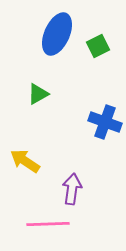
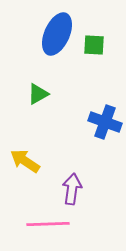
green square: moved 4 px left, 1 px up; rotated 30 degrees clockwise
